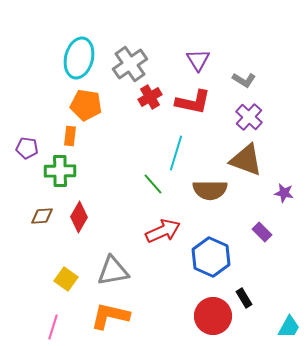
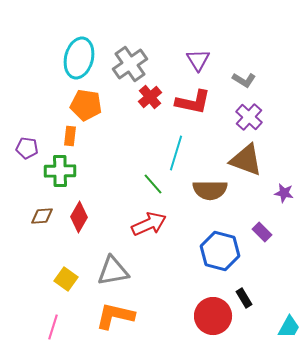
red cross: rotated 10 degrees counterclockwise
red arrow: moved 14 px left, 7 px up
blue hexagon: moved 9 px right, 6 px up; rotated 9 degrees counterclockwise
orange L-shape: moved 5 px right
